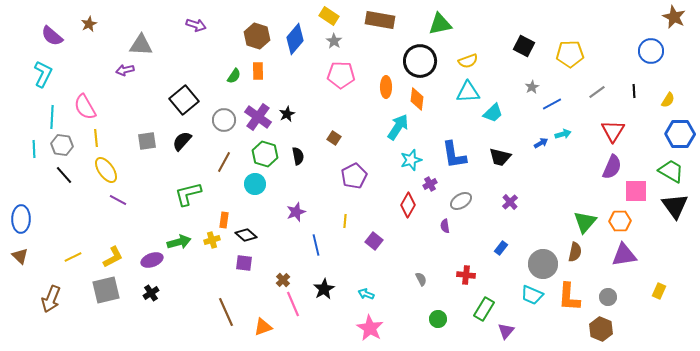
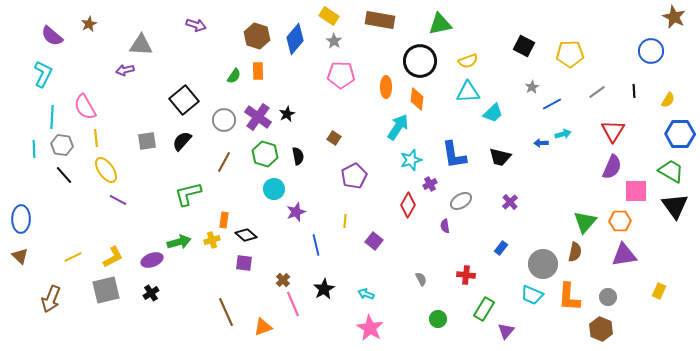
blue arrow at (541, 143): rotated 152 degrees counterclockwise
cyan circle at (255, 184): moved 19 px right, 5 px down
